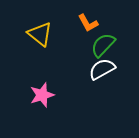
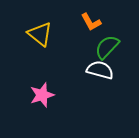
orange L-shape: moved 3 px right, 1 px up
green semicircle: moved 4 px right, 2 px down
white semicircle: moved 2 px left, 1 px down; rotated 44 degrees clockwise
